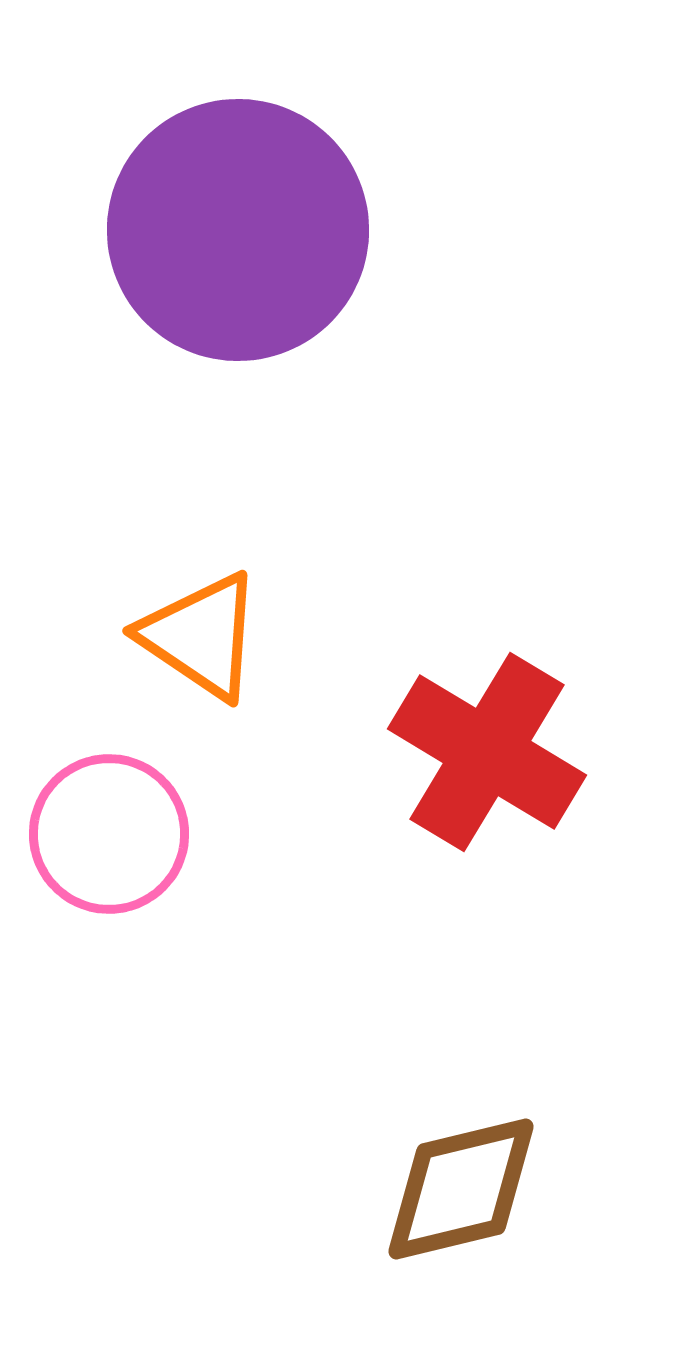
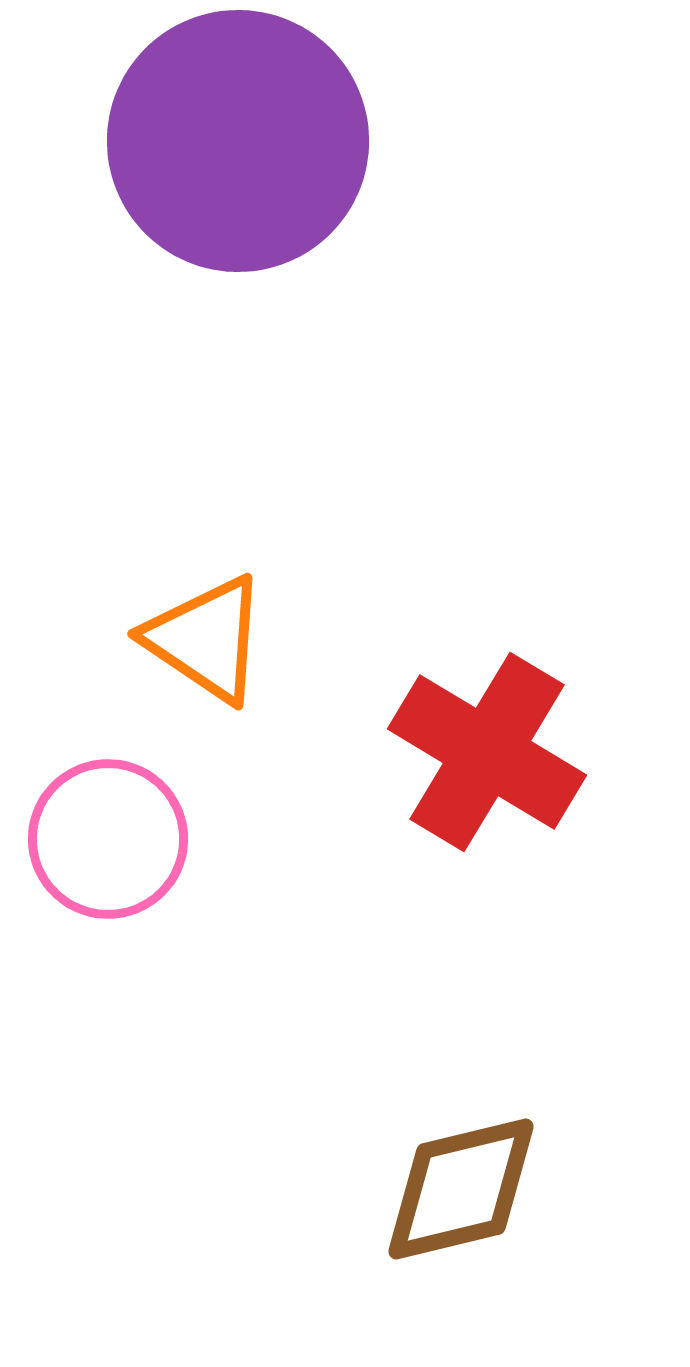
purple circle: moved 89 px up
orange triangle: moved 5 px right, 3 px down
pink circle: moved 1 px left, 5 px down
